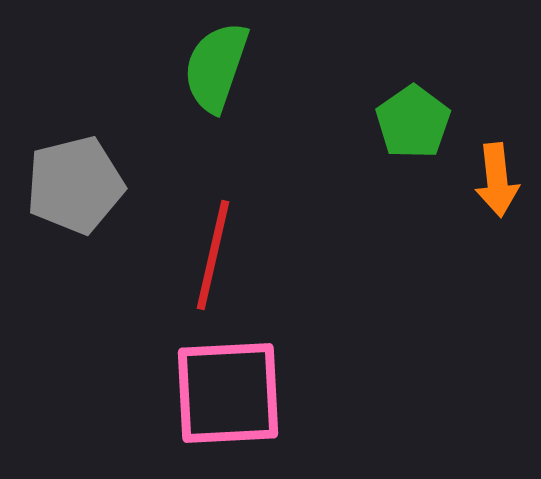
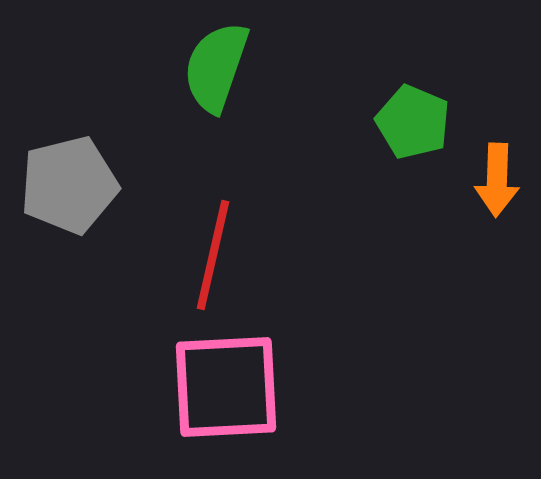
green pentagon: rotated 14 degrees counterclockwise
orange arrow: rotated 8 degrees clockwise
gray pentagon: moved 6 px left
pink square: moved 2 px left, 6 px up
